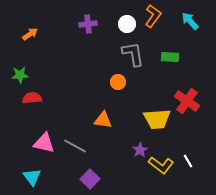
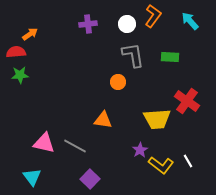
gray L-shape: moved 1 px down
red semicircle: moved 16 px left, 46 px up
